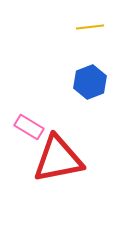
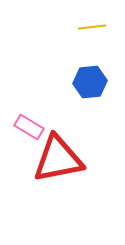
yellow line: moved 2 px right
blue hexagon: rotated 16 degrees clockwise
